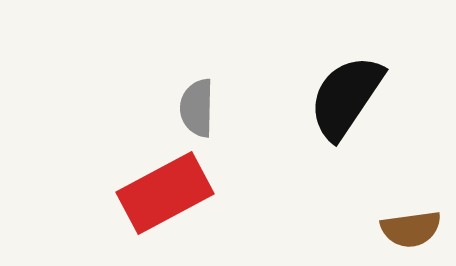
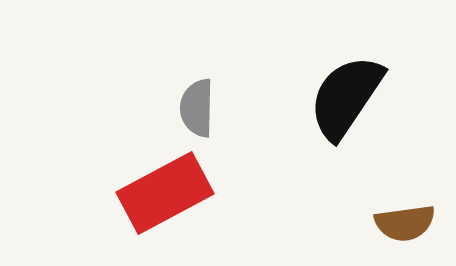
brown semicircle: moved 6 px left, 6 px up
